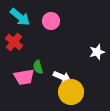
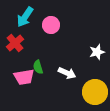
cyan arrow: moved 5 px right; rotated 85 degrees clockwise
pink circle: moved 4 px down
red cross: moved 1 px right, 1 px down; rotated 12 degrees clockwise
white arrow: moved 5 px right, 4 px up
yellow circle: moved 24 px right
